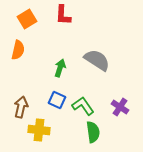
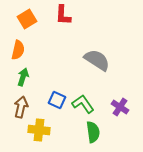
green arrow: moved 37 px left, 9 px down
green L-shape: moved 2 px up
